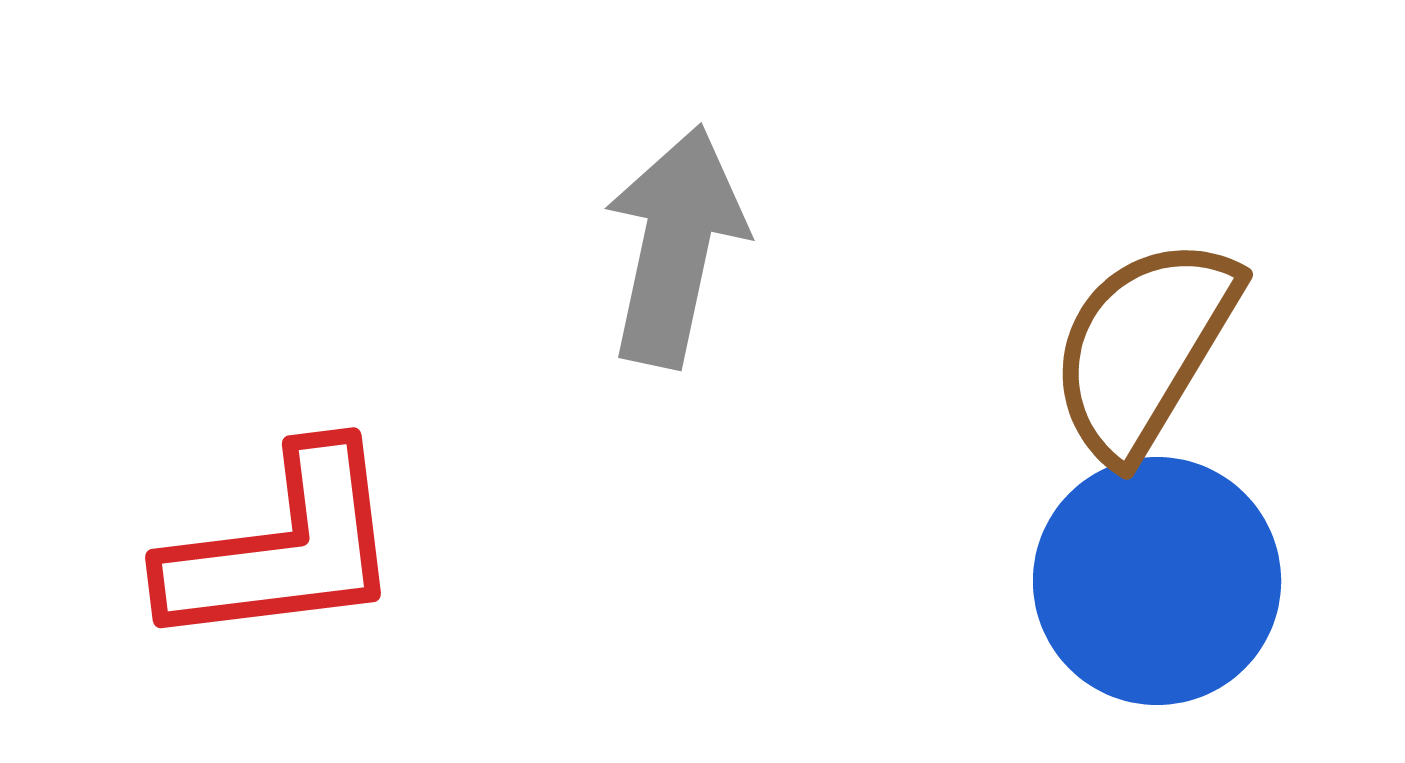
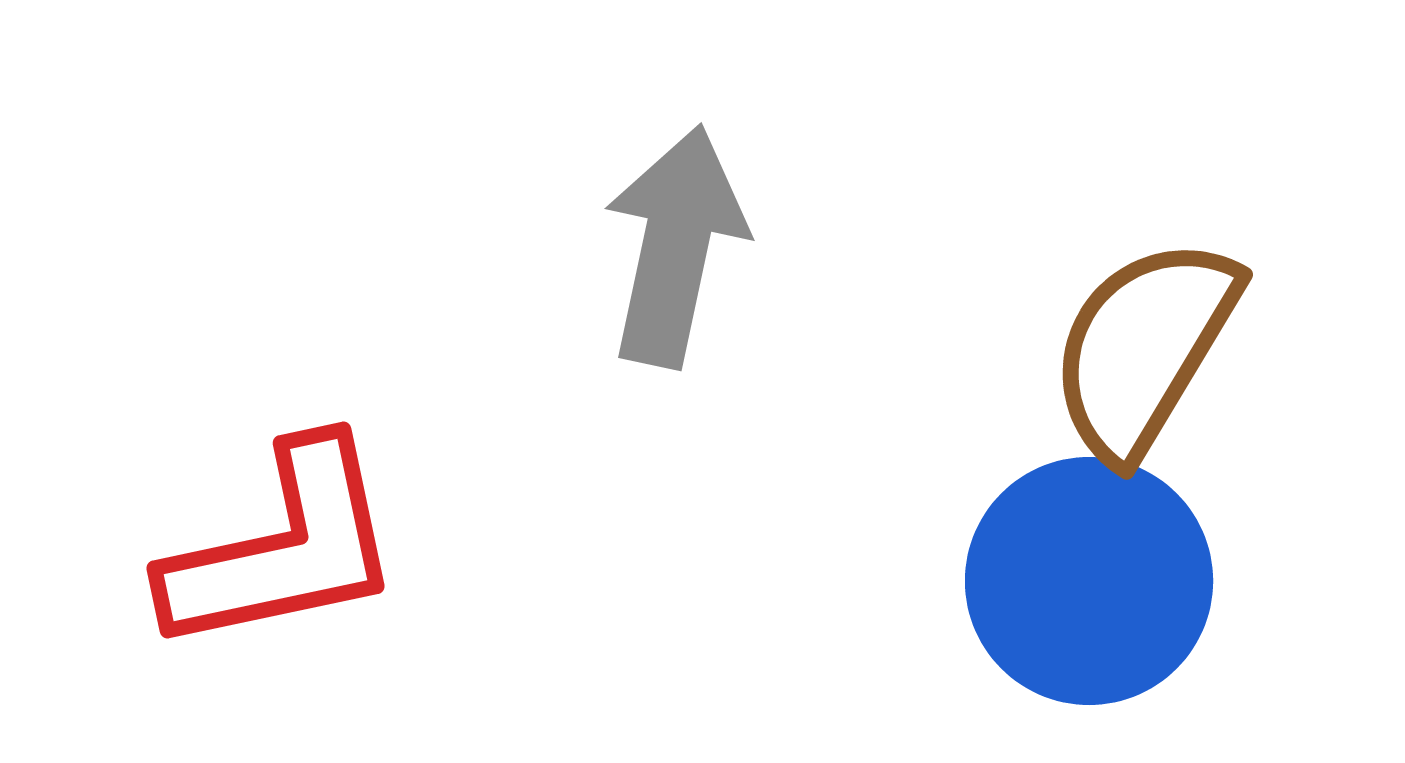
red L-shape: rotated 5 degrees counterclockwise
blue circle: moved 68 px left
